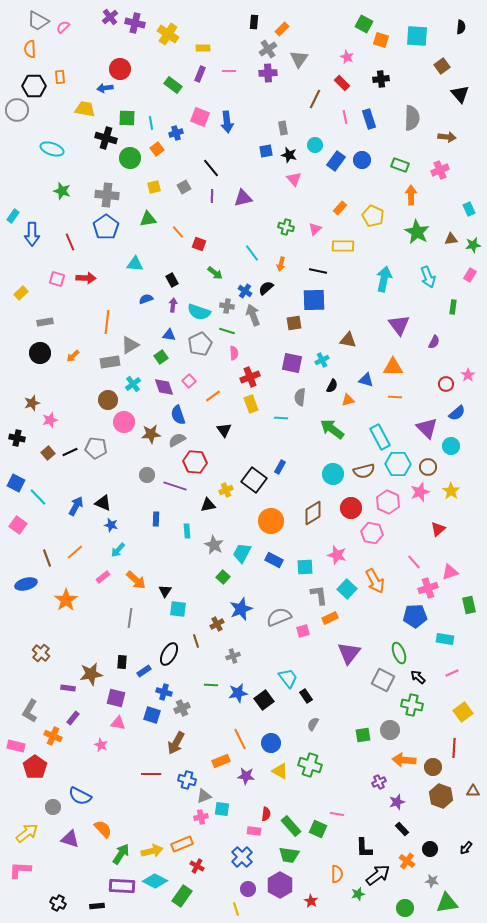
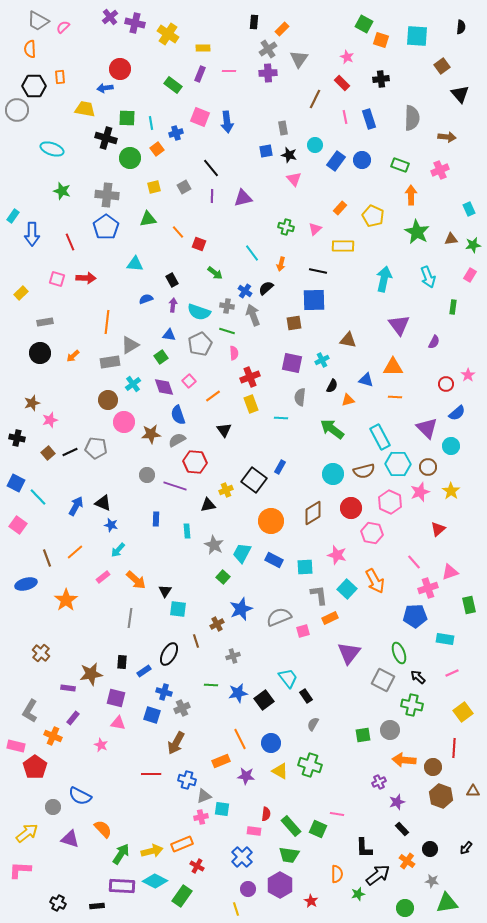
pink hexagon at (388, 502): moved 2 px right
